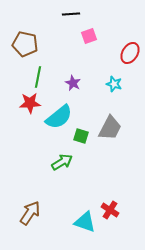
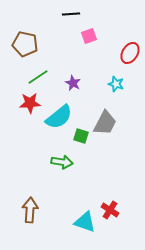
green line: rotated 45 degrees clockwise
cyan star: moved 2 px right
gray trapezoid: moved 5 px left, 5 px up
green arrow: rotated 40 degrees clockwise
brown arrow: moved 3 px up; rotated 30 degrees counterclockwise
